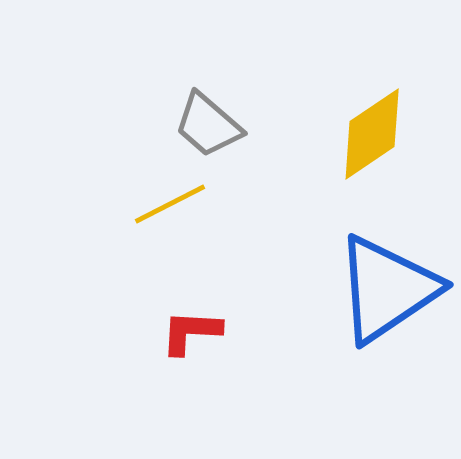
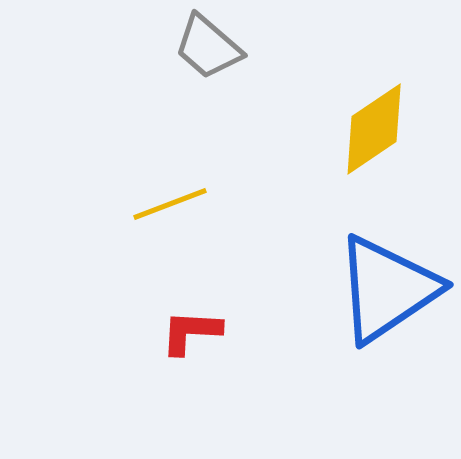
gray trapezoid: moved 78 px up
yellow diamond: moved 2 px right, 5 px up
yellow line: rotated 6 degrees clockwise
